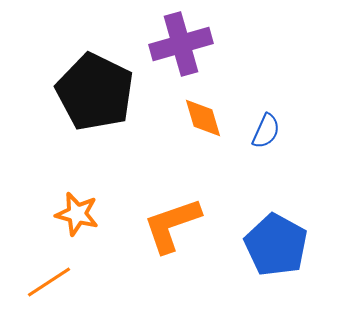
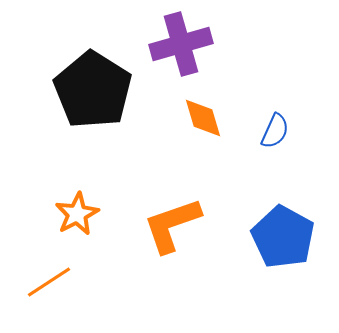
black pentagon: moved 2 px left, 2 px up; rotated 6 degrees clockwise
blue semicircle: moved 9 px right
orange star: rotated 30 degrees clockwise
blue pentagon: moved 7 px right, 8 px up
